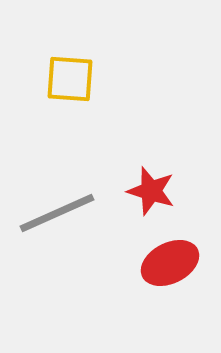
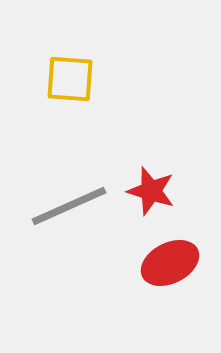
gray line: moved 12 px right, 7 px up
